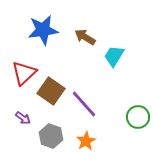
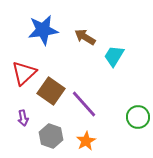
purple arrow: rotated 42 degrees clockwise
